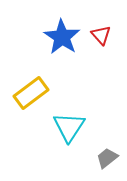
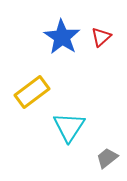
red triangle: moved 2 px down; rotated 30 degrees clockwise
yellow rectangle: moved 1 px right, 1 px up
